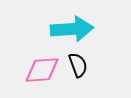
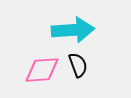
cyan arrow: moved 1 px right, 1 px down
